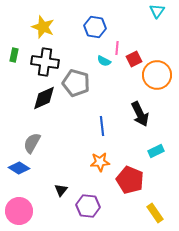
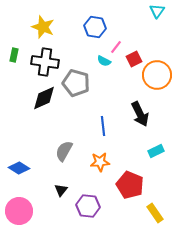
pink line: moved 1 px left, 1 px up; rotated 32 degrees clockwise
blue line: moved 1 px right
gray semicircle: moved 32 px right, 8 px down
red pentagon: moved 5 px down
